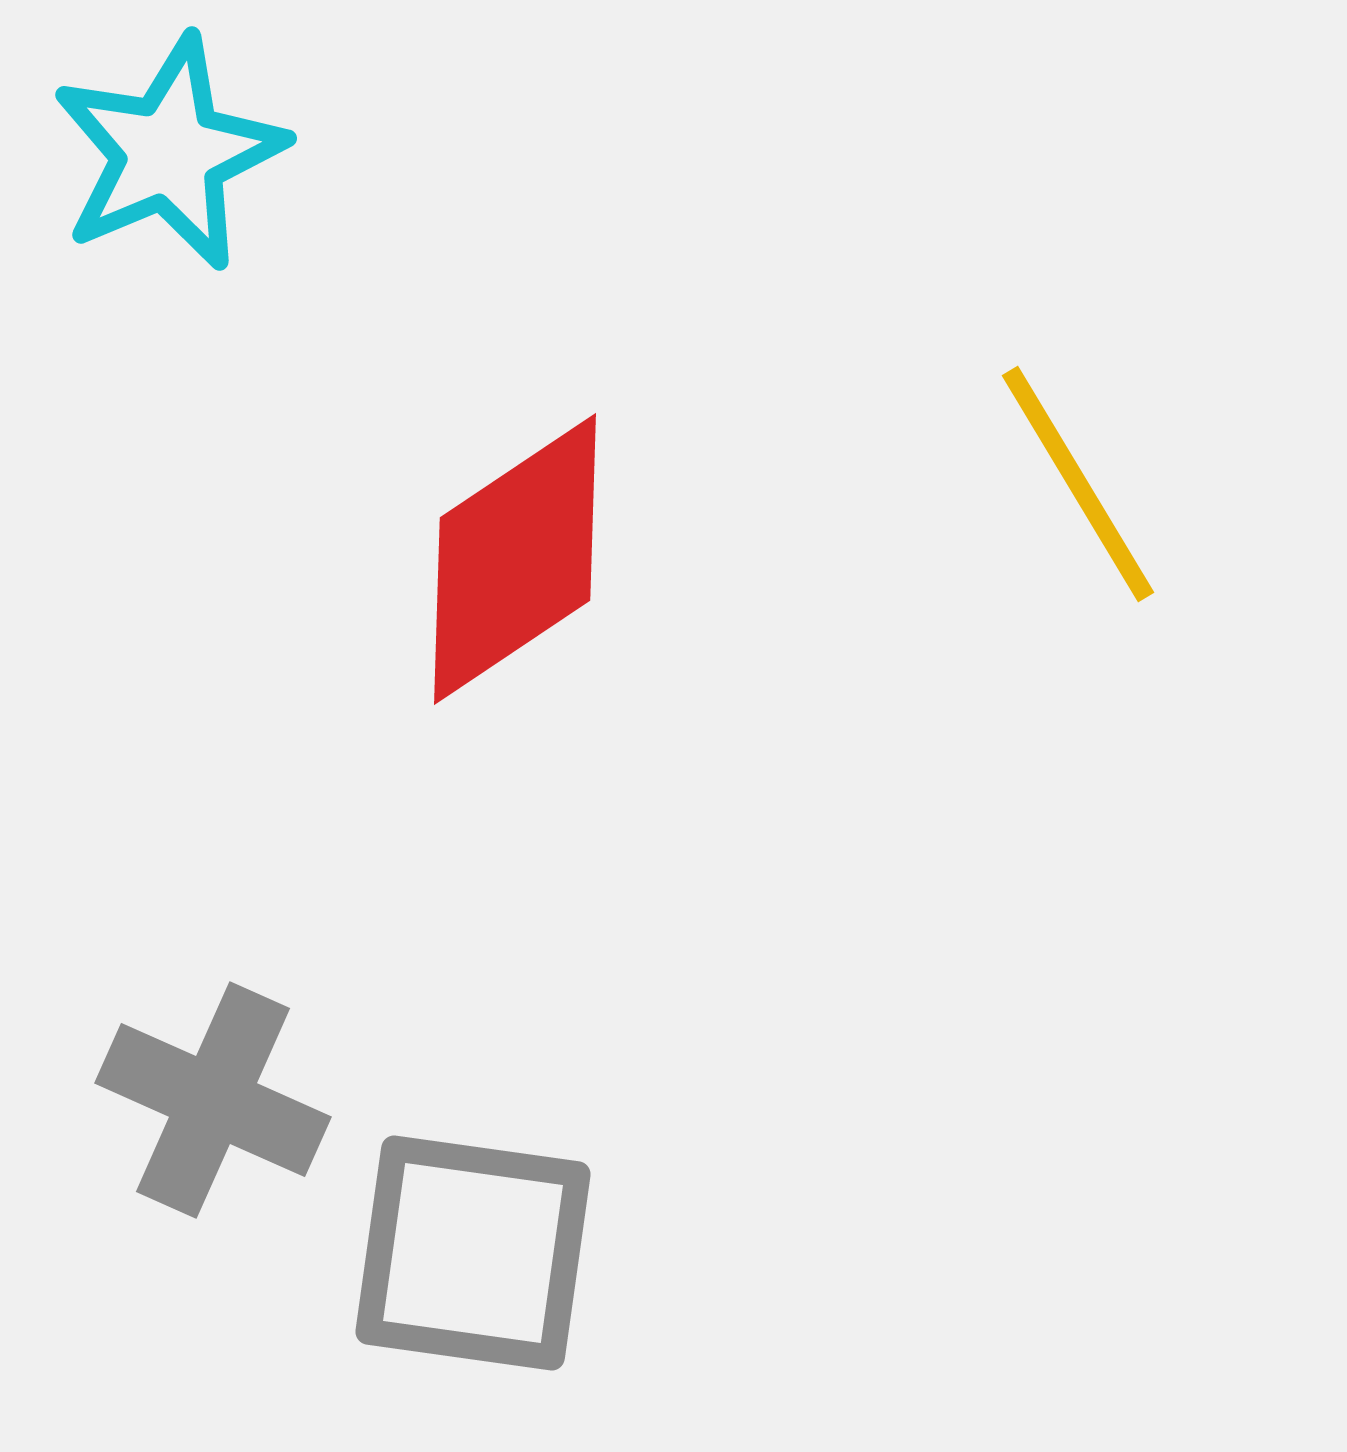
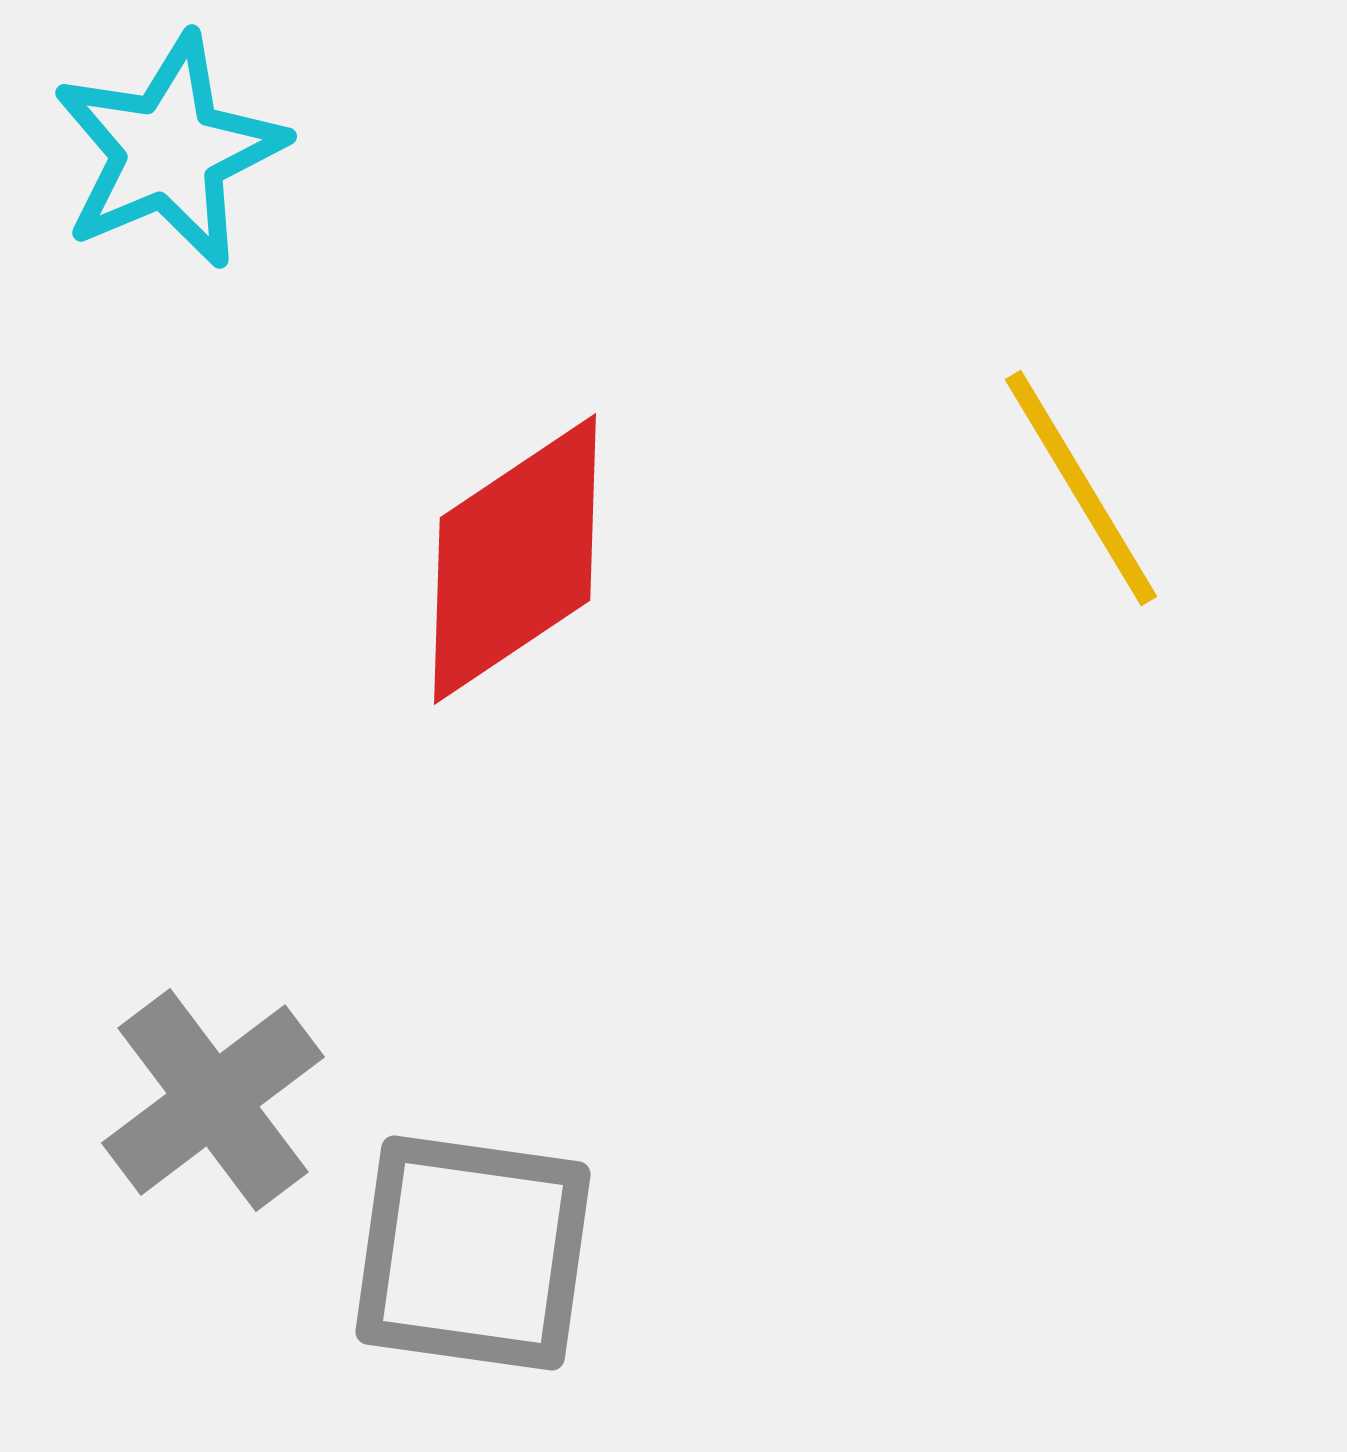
cyan star: moved 2 px up
yellow line: moved 3 px right, 4 px down
gray cross: rotated 29 degrees clockwise
